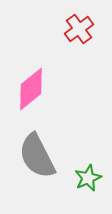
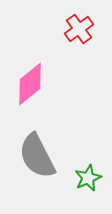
pink diamond: moved 1 px left, 5 px up
